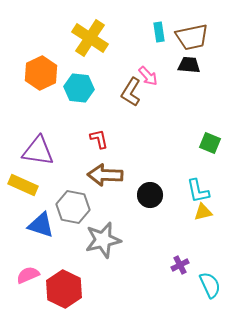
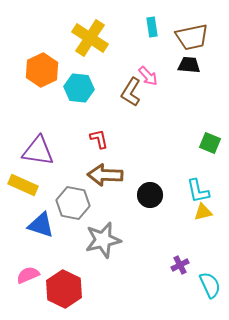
cyan rectangle: moved 7 px left, 5 px up
orange hexagon: moved 1 px right, 3 px up
gray hexagon: moved 4 px up
